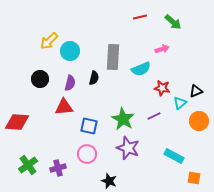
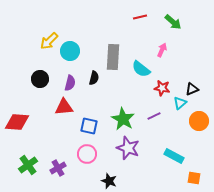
pink arrow: moved 1 px down; rotated 48 degrees counterclockwise
cyan semicircle: rotated 60 degrees clockwise
black triangle: moved 4 px left, 2 px up
purple cross: rotated 14 degrees counterclockwise
